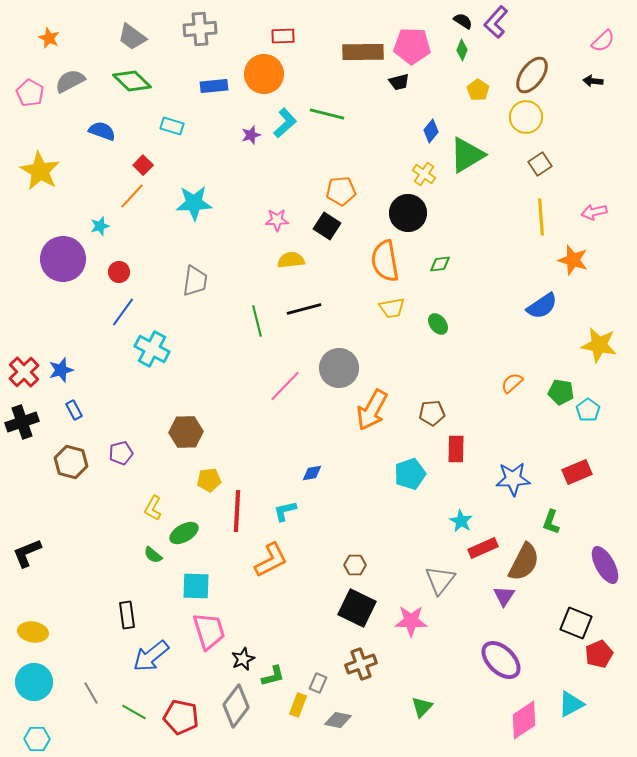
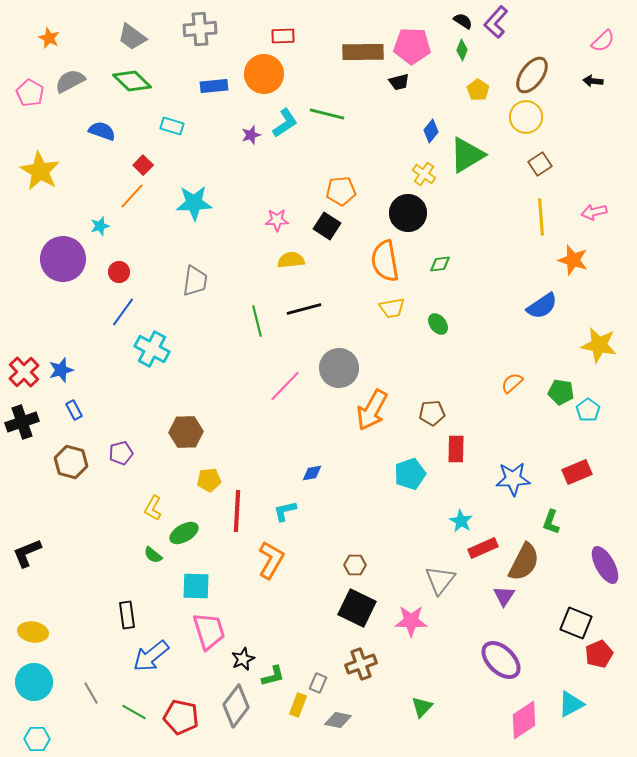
cyan L-shape at (285, 123): rotated 8 degrees clockwise
orange L-shape at (271, 560): rotated 33 degrees counterclockwise
